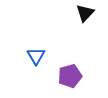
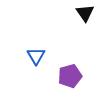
black triangle: rotated 18 degrees counterclockwise
